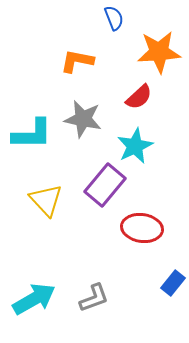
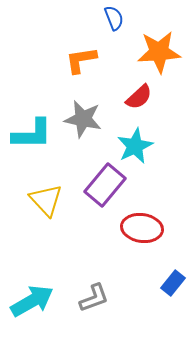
orange L-shape: moved 4 px right, 1 px up; rotated 20 degrees counterclockwise
cyan arrow: moved 2 px left, 2 px down
